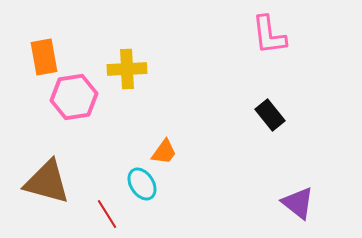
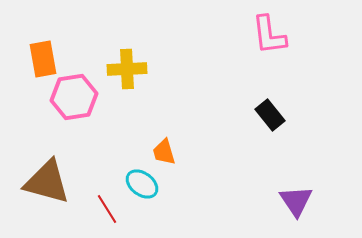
orange rectangle: moved 1 px left, 2 px down
orange trapezoid: rotated 128 degrees clockwise
cyan ellipse: rotated 20 degrees counterclockwise
purple triangle: moved 2 px left, 2 px up; rotated 18 degrees clockwise
red line: moved 5 px up
